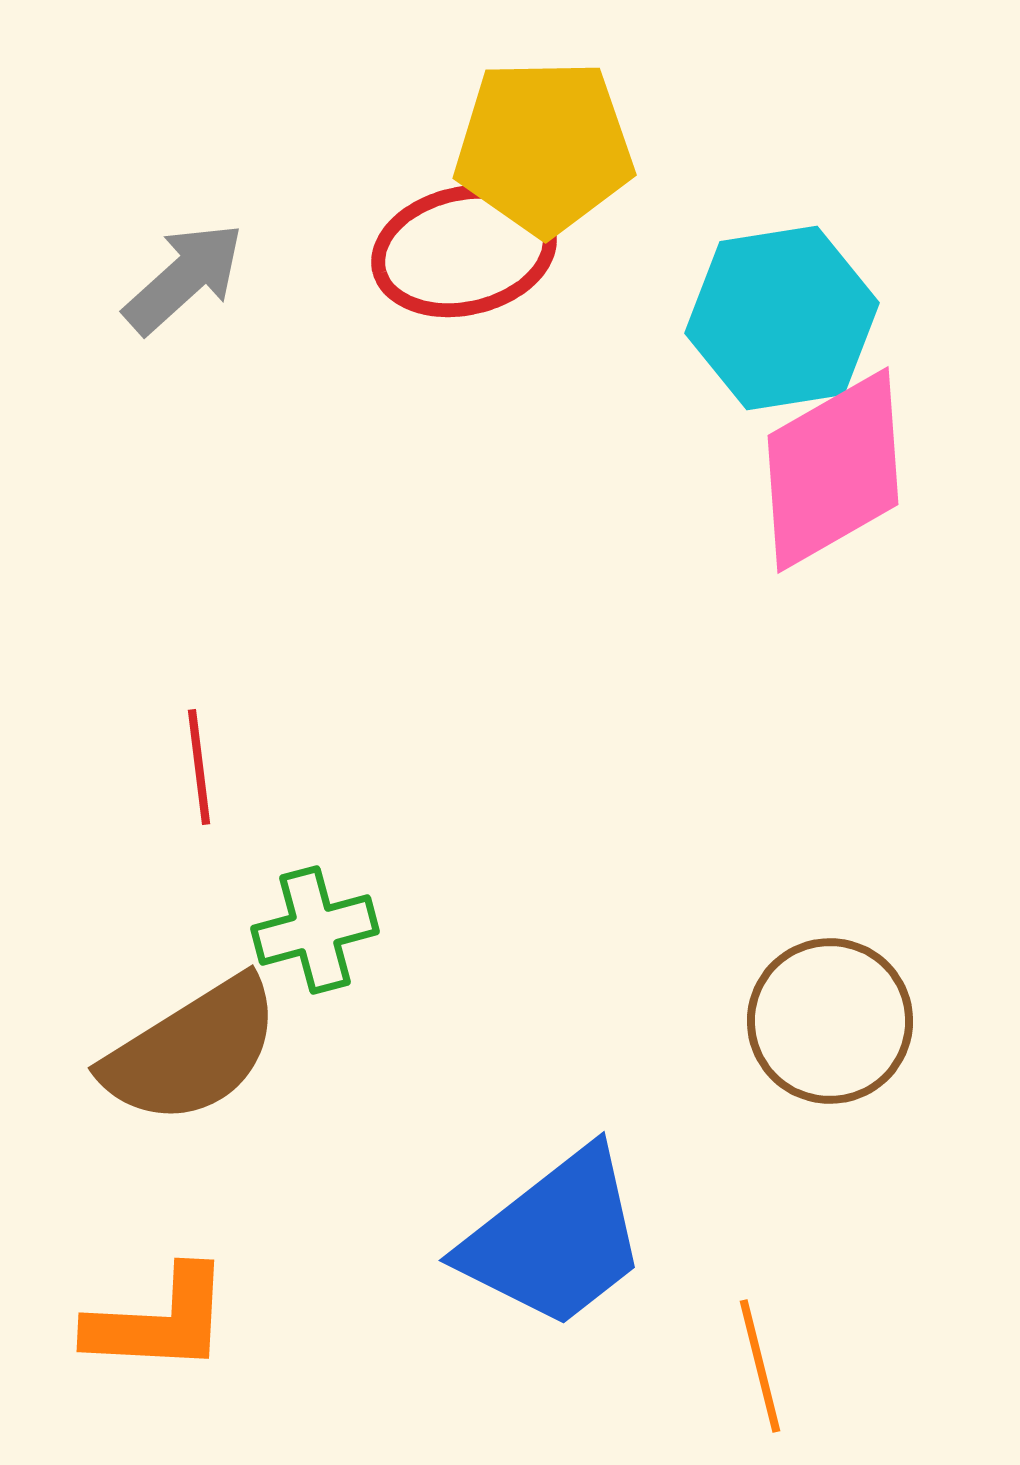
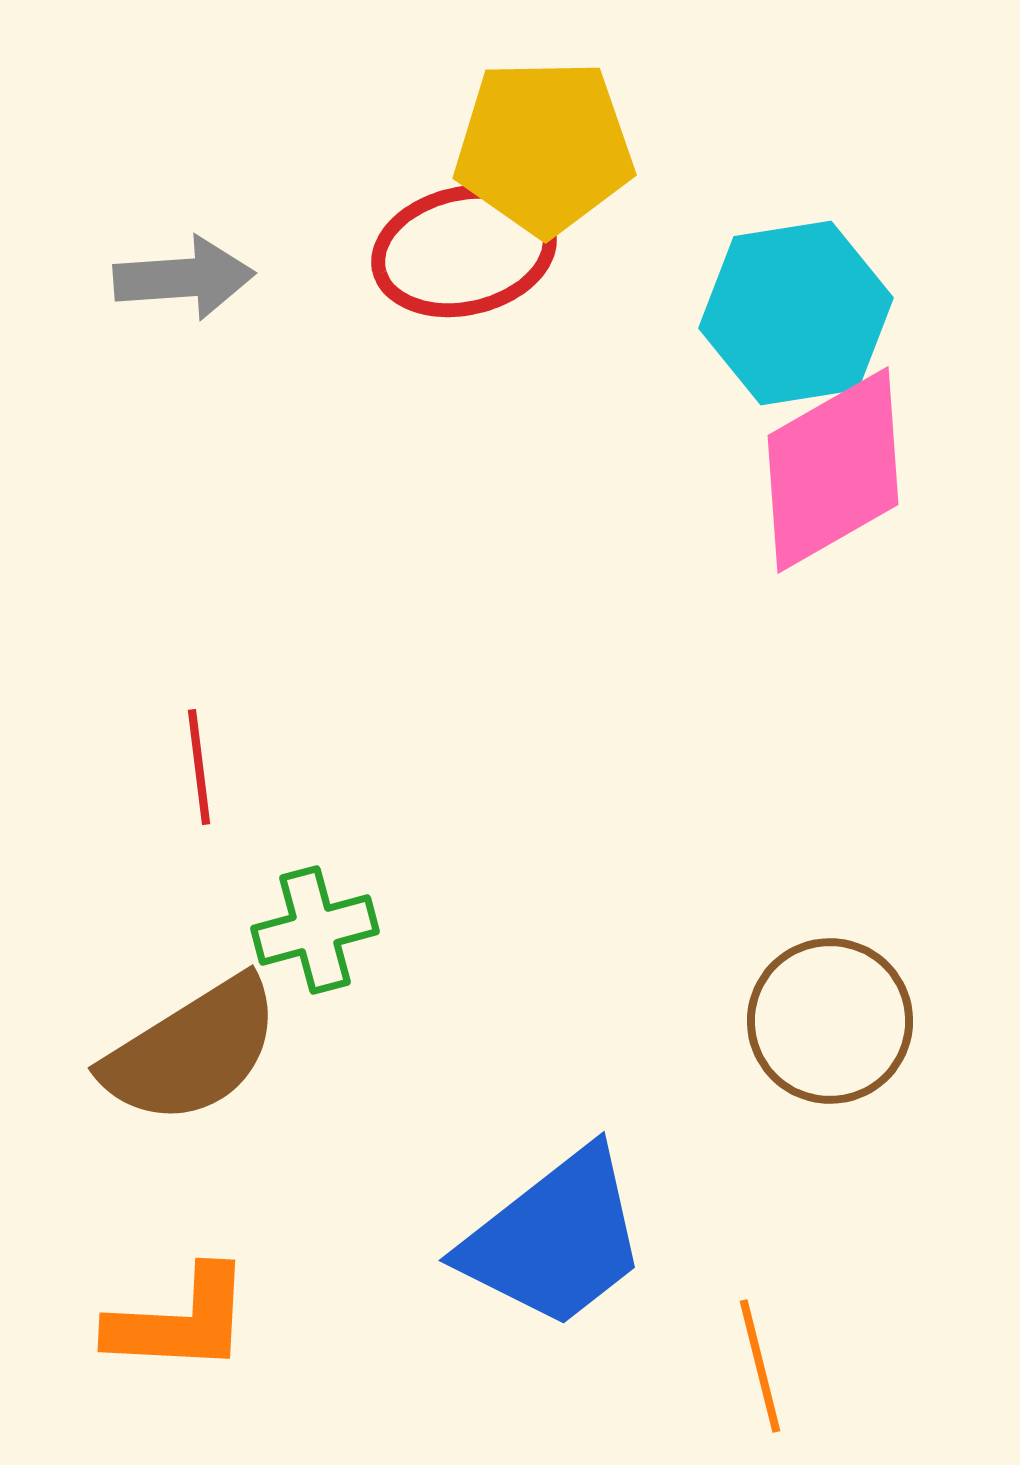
gray arrow: rotated 38 degrees clockwise
cyan hexagon: moved 14 px right, 5 px up
orange L-shape: moved 21 px right
